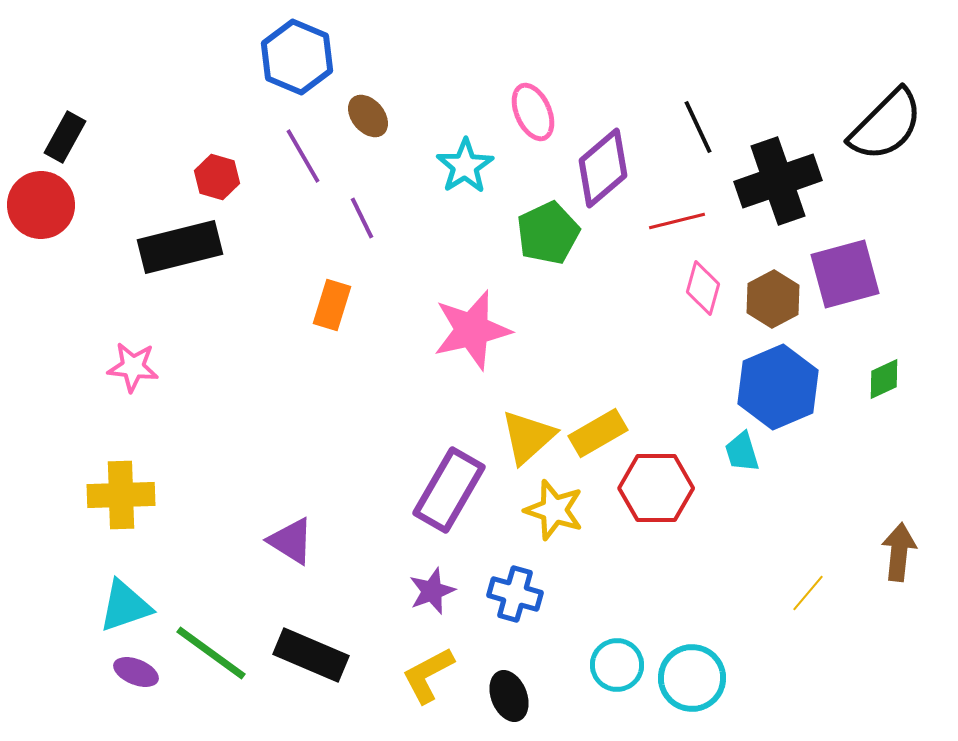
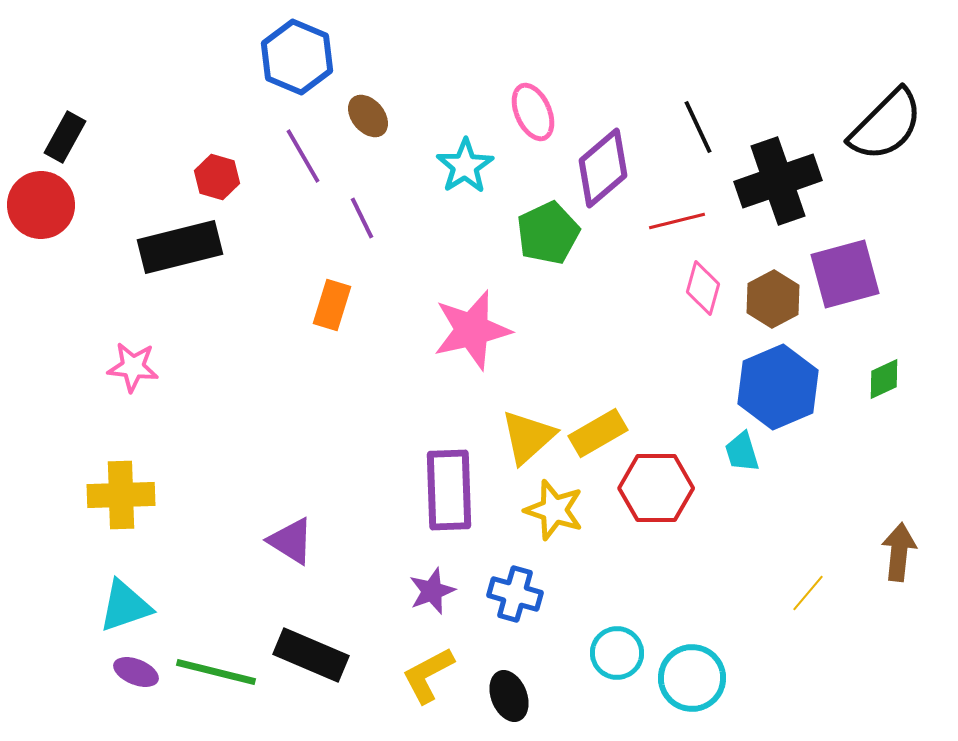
purple rectangle at (449, 490): rotated 32 degrees counterclockwise
green line at (211, 653): moved 5 px right, 19 px down; rotated 22 degrees counterclockwise
cyan circle at (617, 665): moved 12 px up
